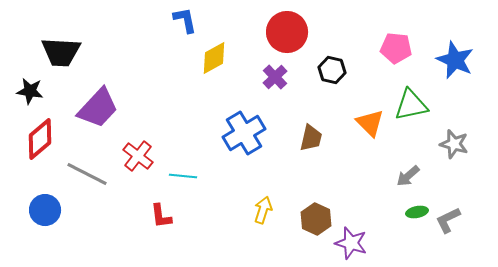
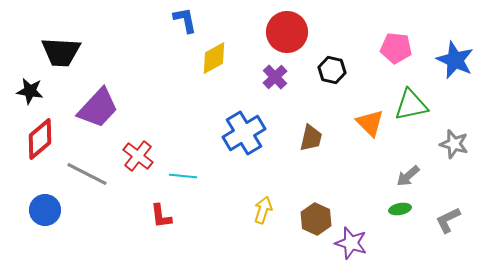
green ellipse: moved 17 px left, 3 px up
